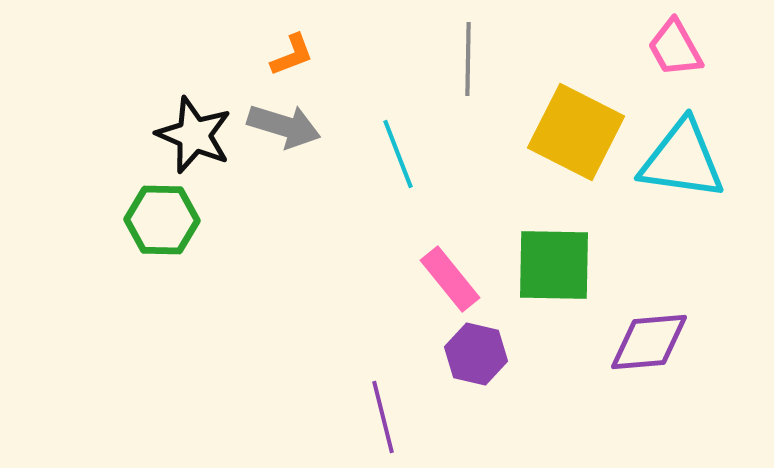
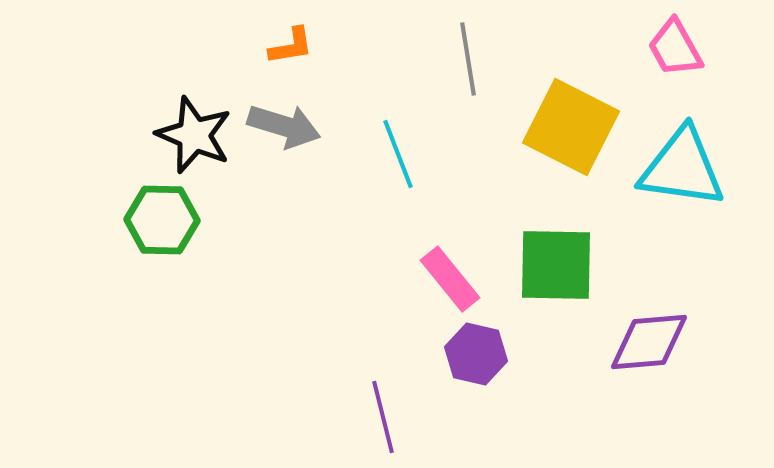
orange L-shape: moved 1 px left, 9 px up; rotated 12 degrees clockwise
gray line: rotated 10 degrees counterclockwise
yellow square: moved 5 px left, 5 px up
cyan triangle: moved 8 px down
green square: moved 2 px right
